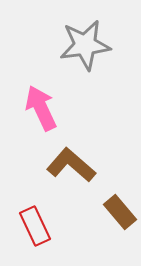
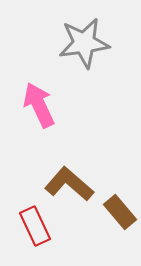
gray star: moved 1 px left, 2 px up
pink arrow: moved 2 px left, 3 px up
brown L-shape: moved 2 px left, 19 px down
